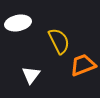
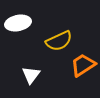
yellow semicircle: rotated 92 degrees clockwise
orange trapezoid: rotated 12 degrees counterclockwise
